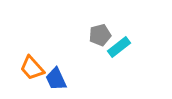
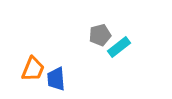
orange trapezoid: moved 1 px right, 1 px down; rotated 116 degrees counterclockwise
blue trapezoid: rotated 20 degrees clockwise
